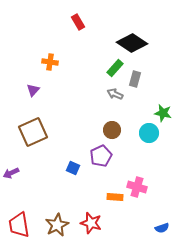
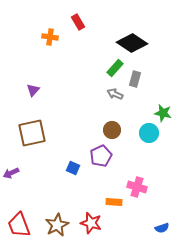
orange cross: moved 25 px up
brown square: moved 1 px left, 1 px down; rotated 12 degrees clockwise
orange rectangle: moved 1 px left, 5 px down
red trapezoid: rotated 12 degrees counterclockwise
